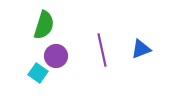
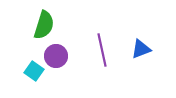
cyan square: moved 4 px left, 2 px up
